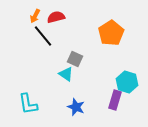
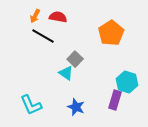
red semicircle: moved 2 px right; rotated 24 degrees clockwise
black line: rotated 20 degrees counterclockwise
gray square: rotated 21 degrees clockwise
cyan triangle: moved 1 px up
cyan L-shape: moved 3 px right, 1 px down; rotated 15 degrees counterclockwise
